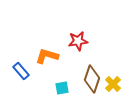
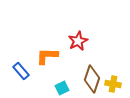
red star: rotated 18 degrees counterclockwise
orange L-shape: rotated 15 degrees counterclockwise
yellow cross: rotated 35 degrees counterclockwise
cyan square: rotated 16 degrees counterclockwise
